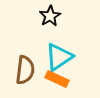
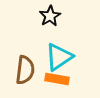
orange rectangle: rotated 15 degrees counterclockwise
